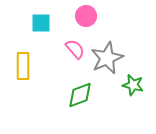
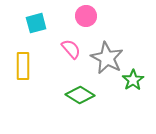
cyan square: moved 5 px left; rotated 15 degrees counterclockwise
pink semicircle: moved 4 px left
gray star: rotated 20 degrees counterclockwise
green star: moved 5 px up; rotated 25 degrees clockwise
green diamond: rotated 52 degrees clockwise
